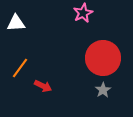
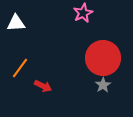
gray star: moved 5 px up
